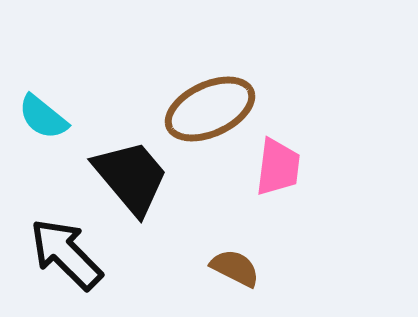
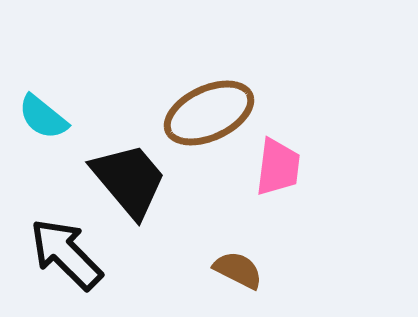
brown ellipse: moved 1 px left, 4 px down
black trapezoid: moved 2 px left, 3 px down
brown semicircle: moved 3 px right, 2 px down
